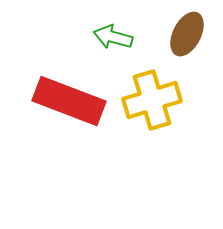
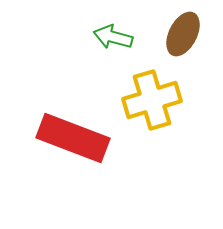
brown ellipse: moved 4 px left
red rectangle: moved 4 px right, 37 px down
